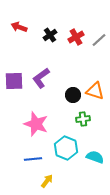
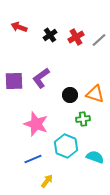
orange triangle: moved 3 px down
black circle: moved 3 px left
cyan hexagon: moved 2 px up
blue line: rotated 18 degrees counterclockwise
